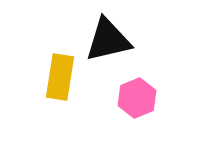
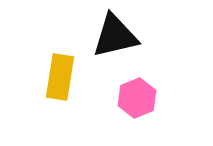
black triangle: moved 7 px right, 4 px up
